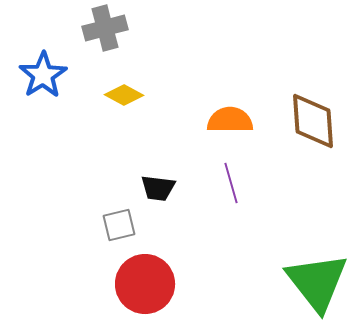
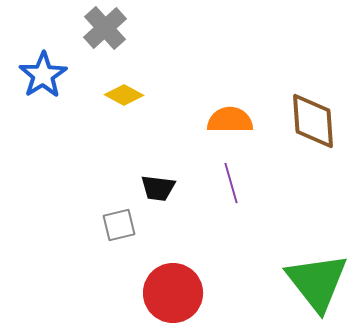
gray cross: rotated 27 degrees counterclockwise
red circle: moved 28 px right, 9 px down
